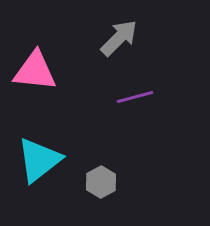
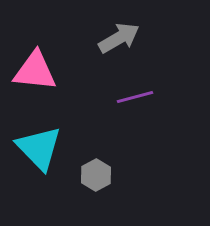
gray arrow: rotated 15 degrees clockwise
cyan triangle: moved 12 px up; rotated 36 degrees counterclockwise
gray hexagon: moved 5 px left, 7 px up
